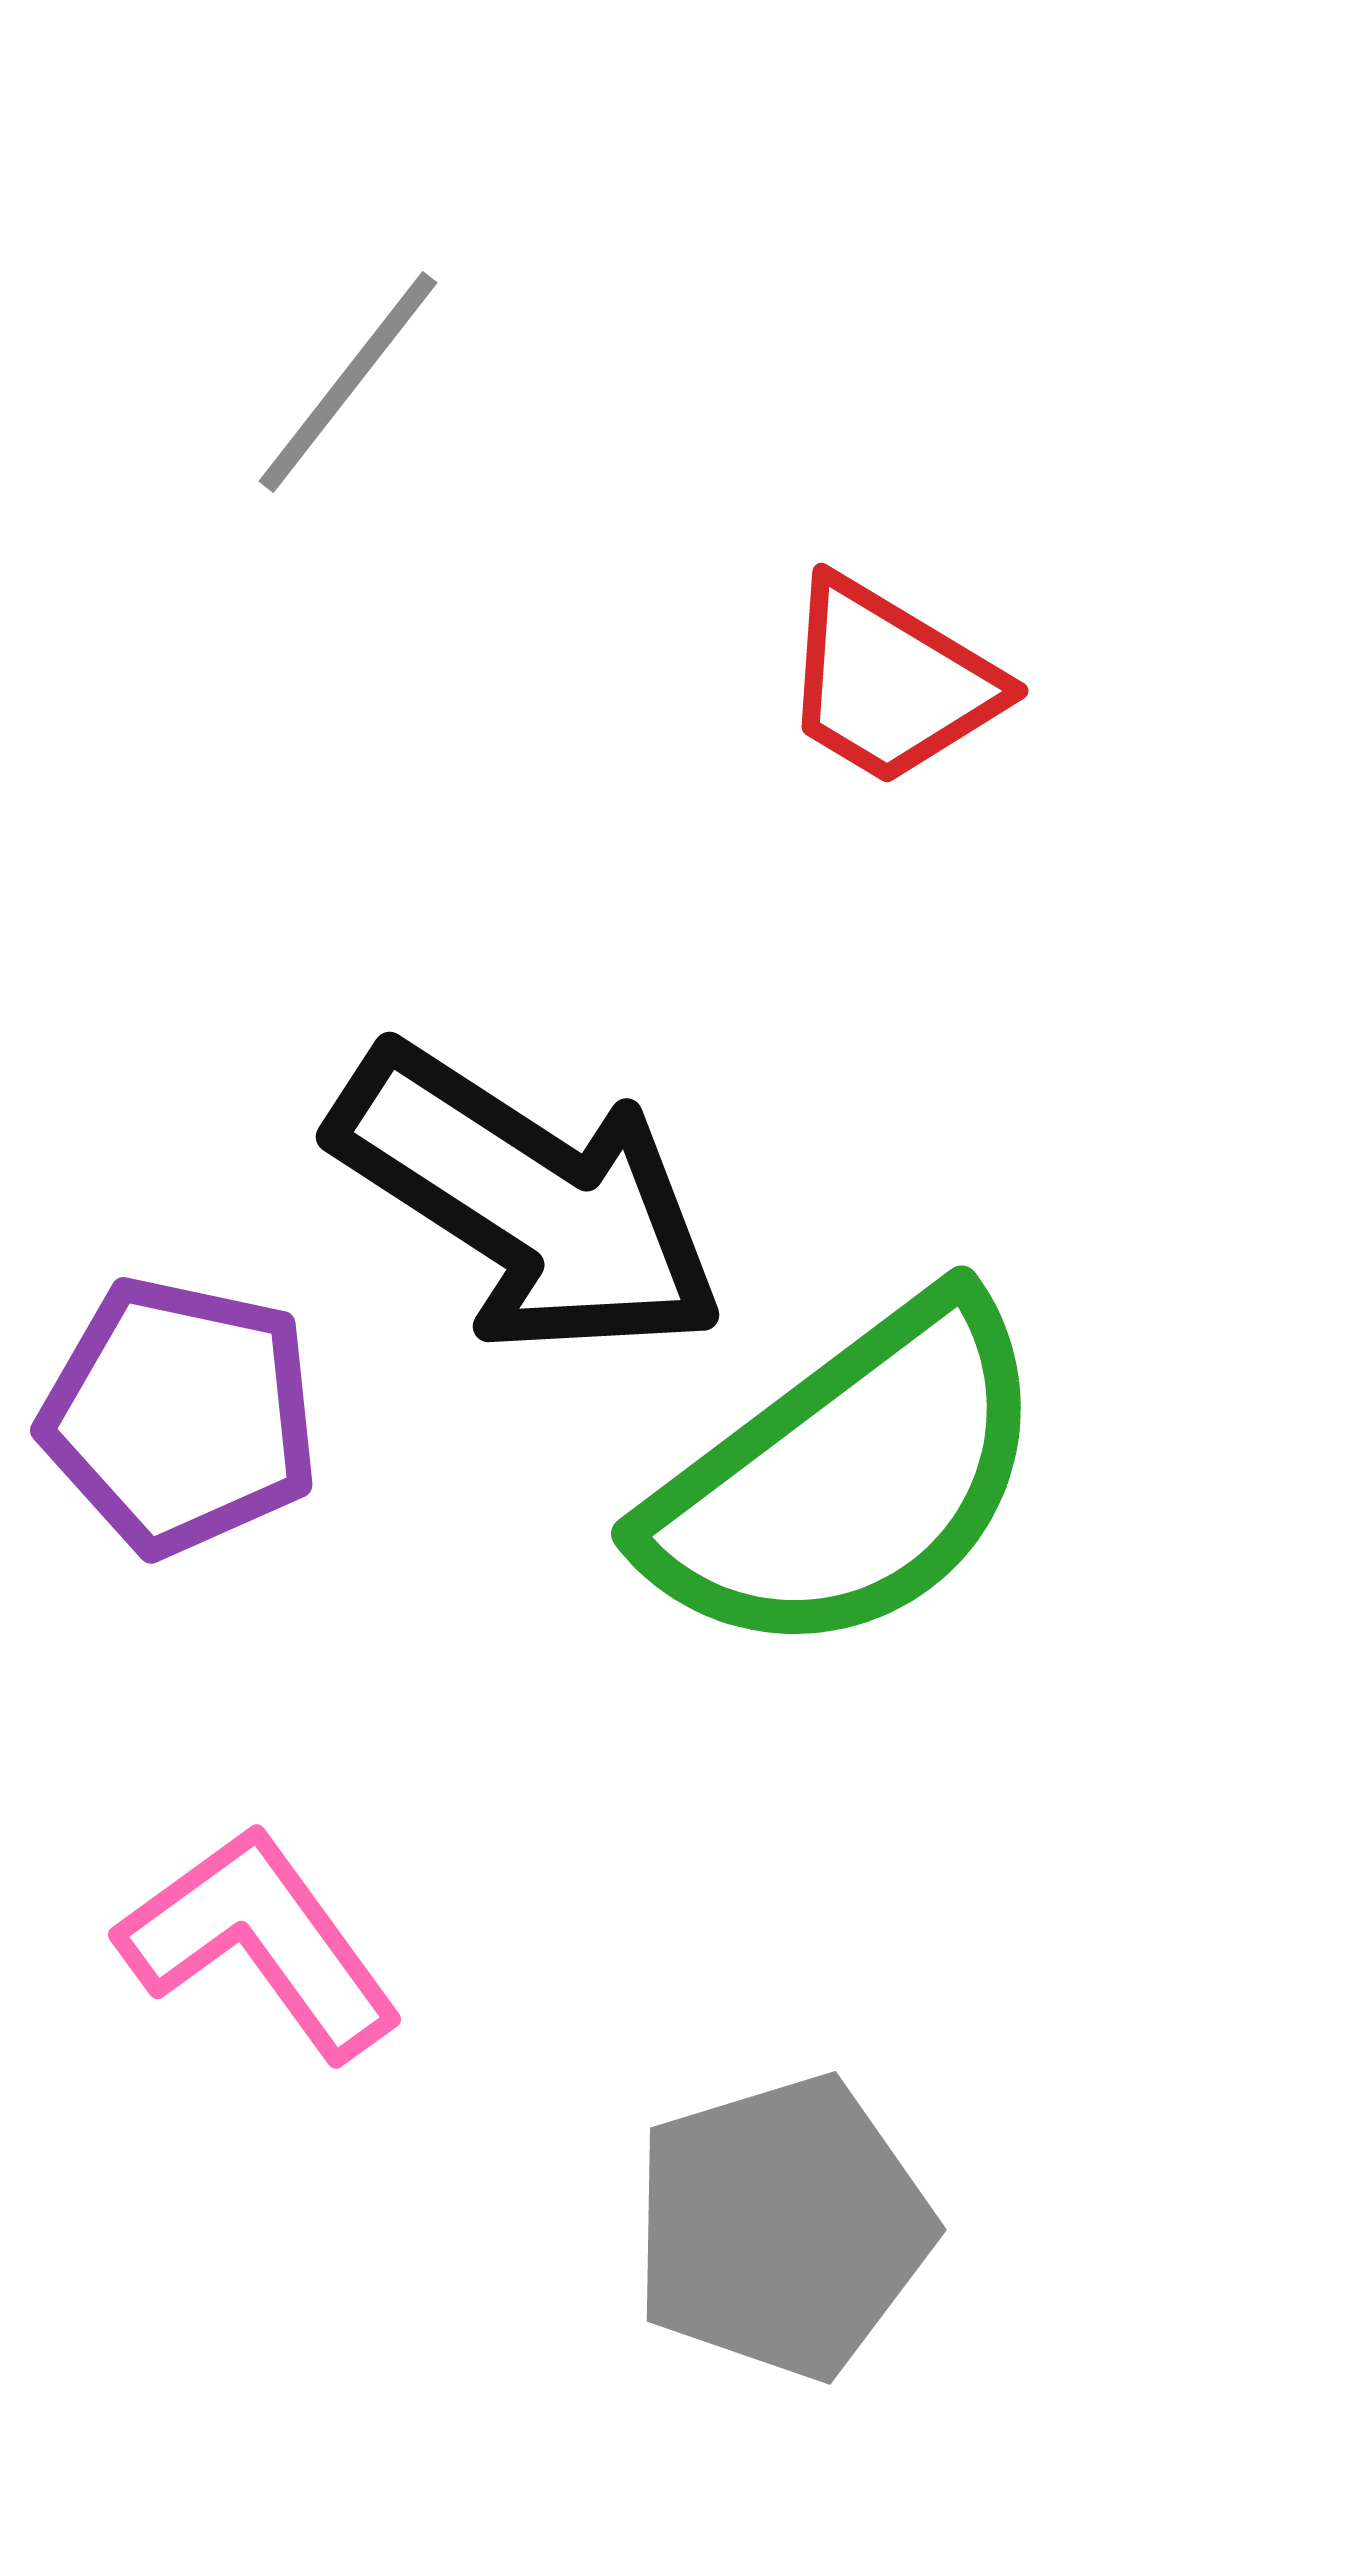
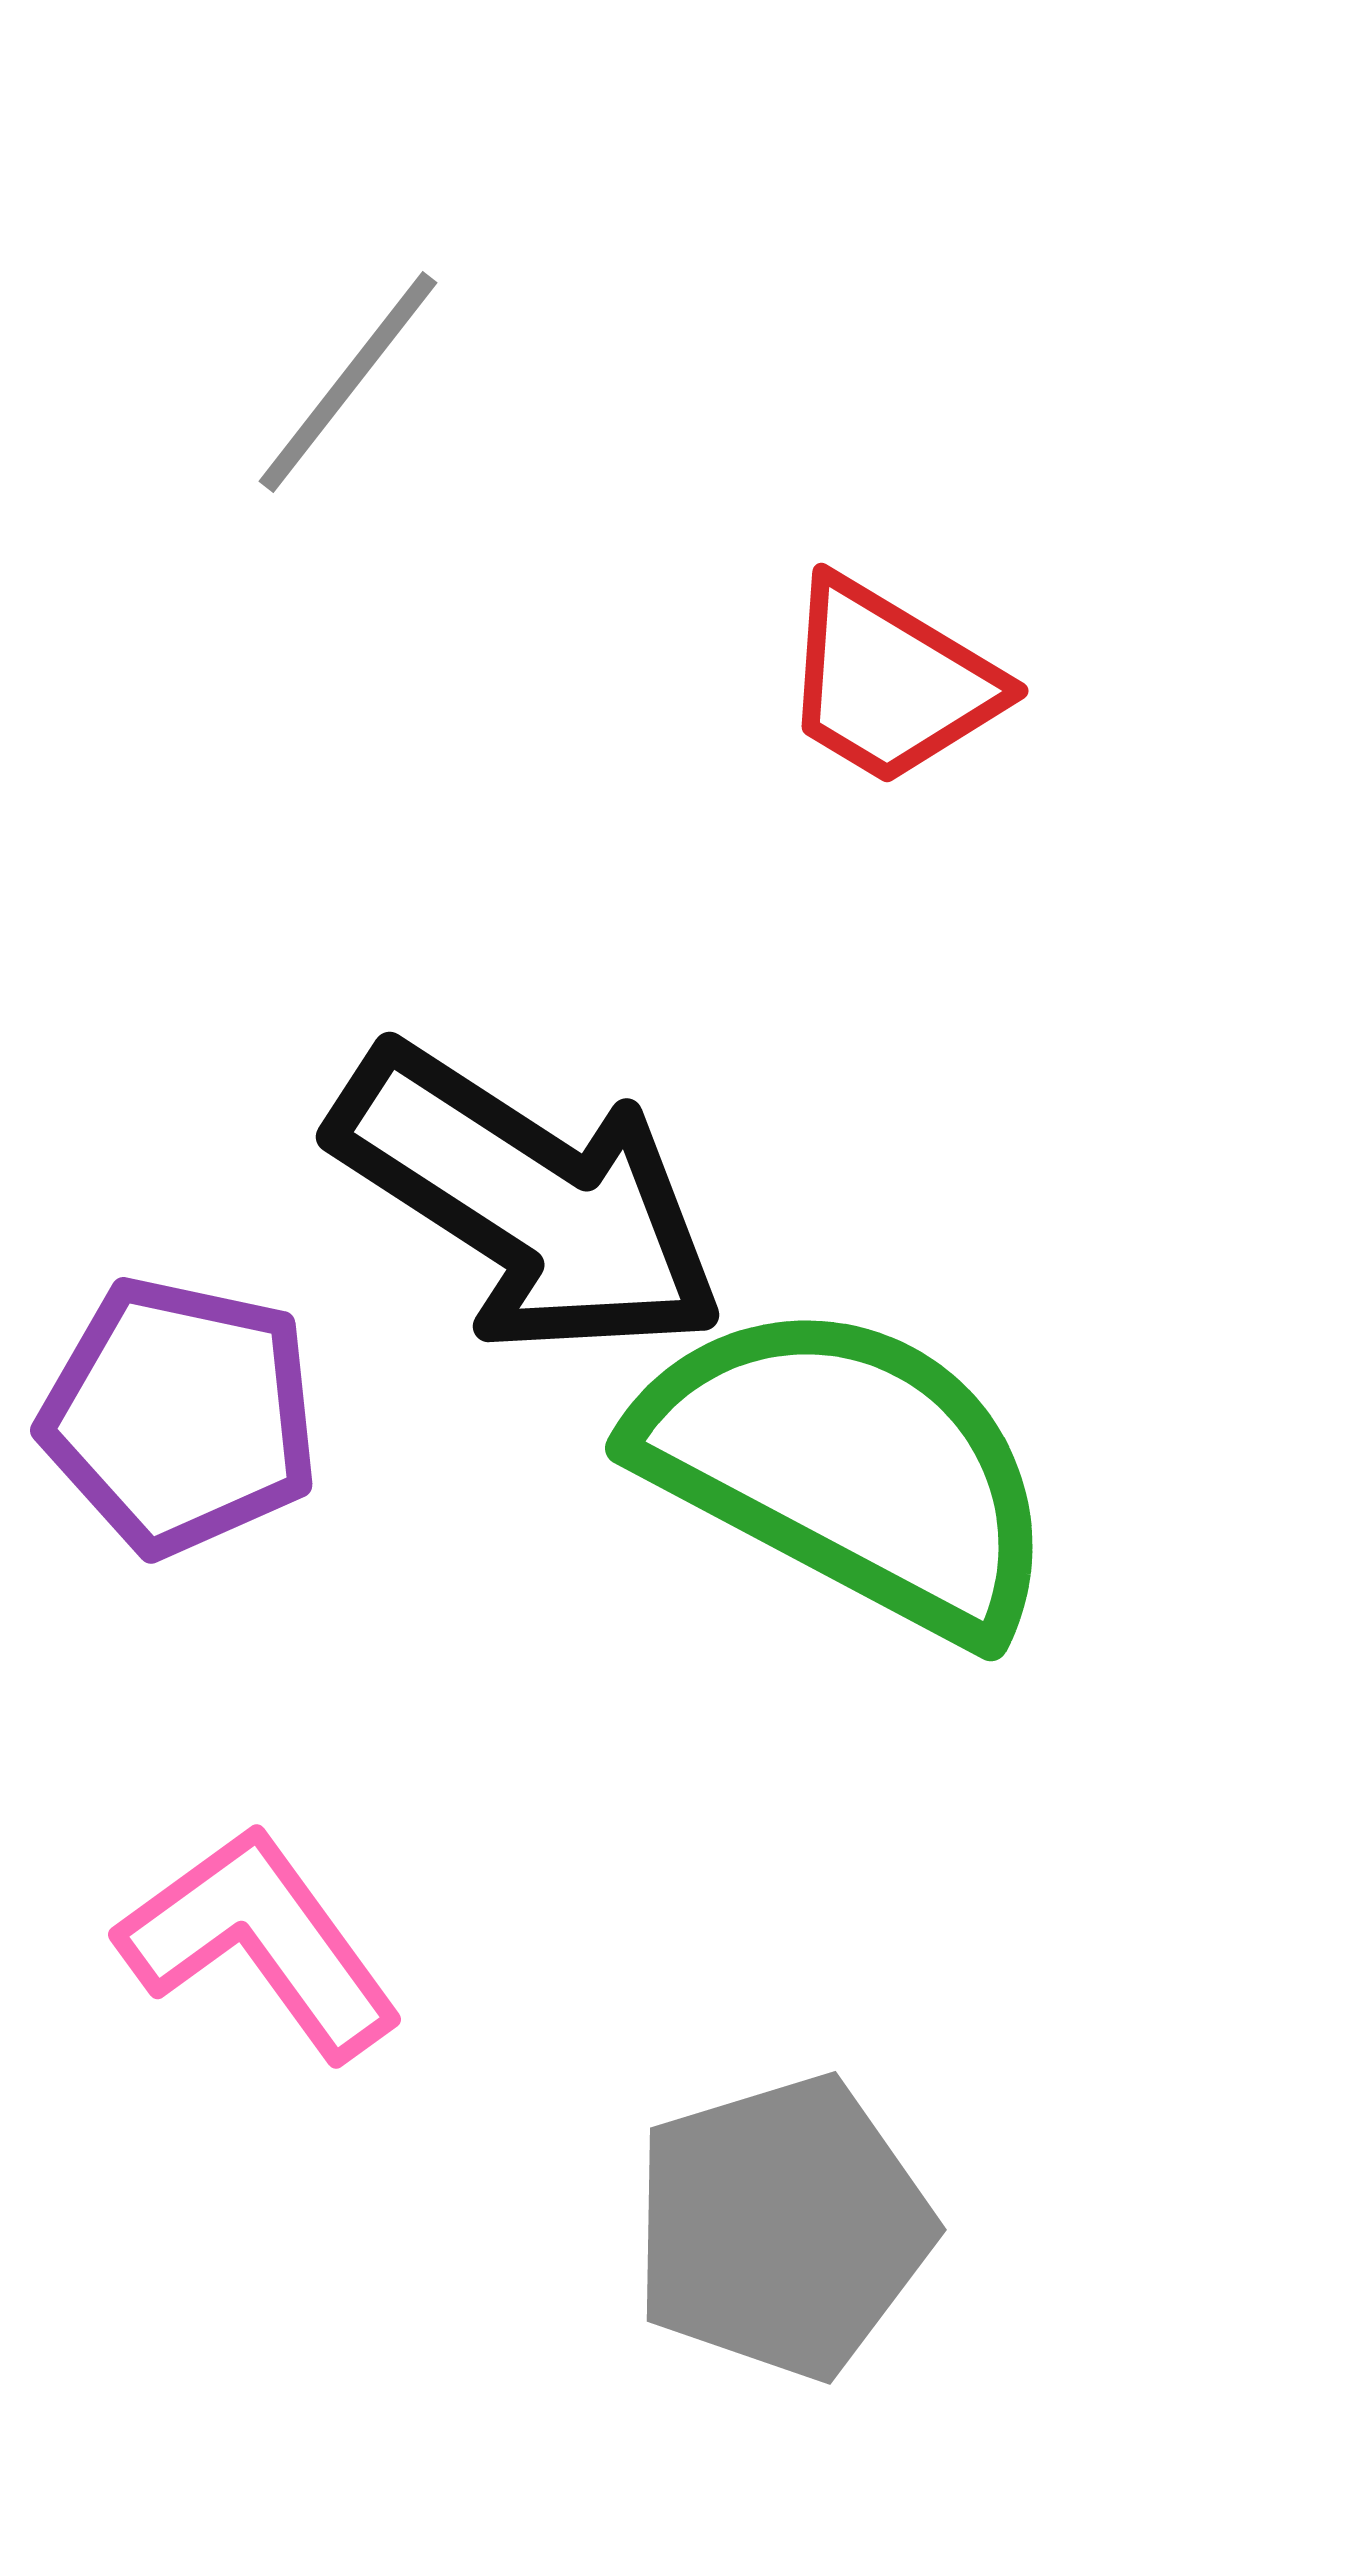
green semicircle: moved 11 px up; rotated 115 degrees counterclockwise
